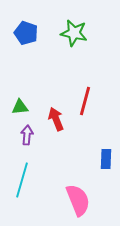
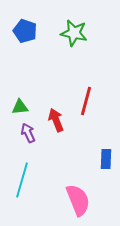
blue pentagon: moved 1 px left, 2 px up
red line: moved 1 px right
red arrow: moved 1 px down
purple arrow: moved 1 px right, 2 px up; rotated 30 degrees counterclockwise
